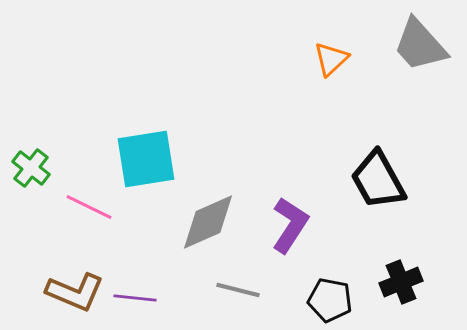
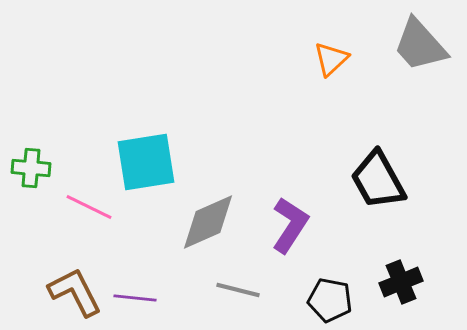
cyan square: moved 3 px down
green cross: rotated 33 degrees counterclockwise
brown L-shape: rotated 140 degrees counterclockwise
